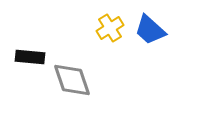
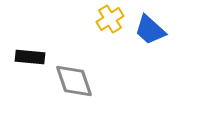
yellow cross: moved 9 px up
gray diamond: moved 2 px right, 1 px down
